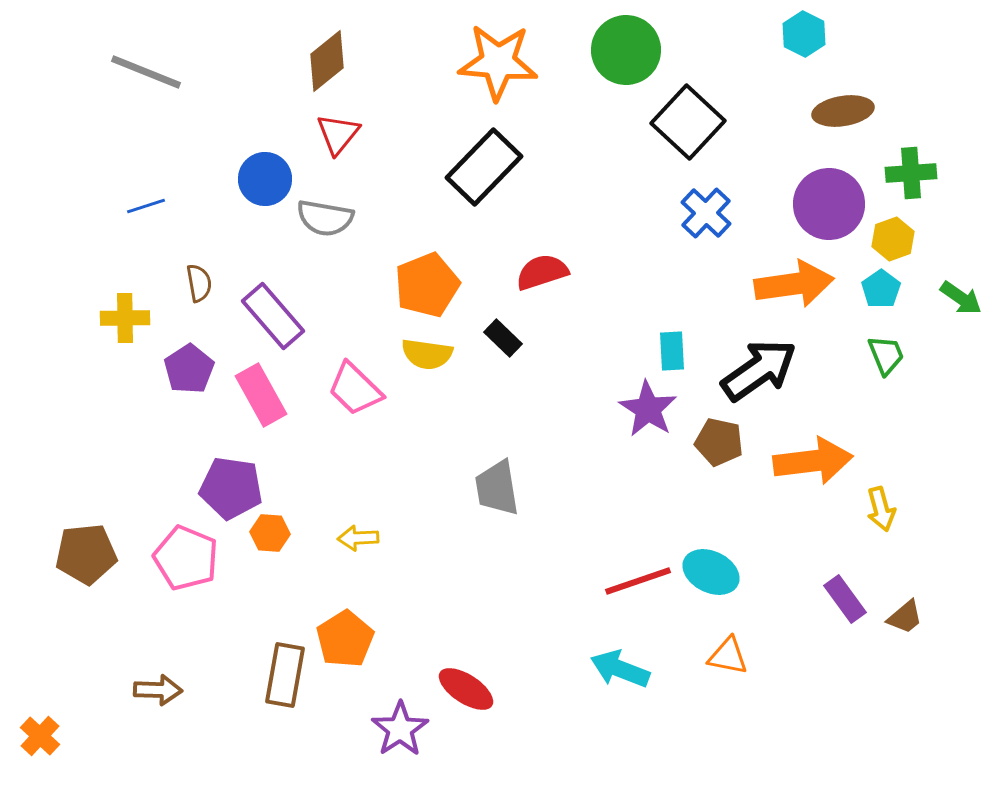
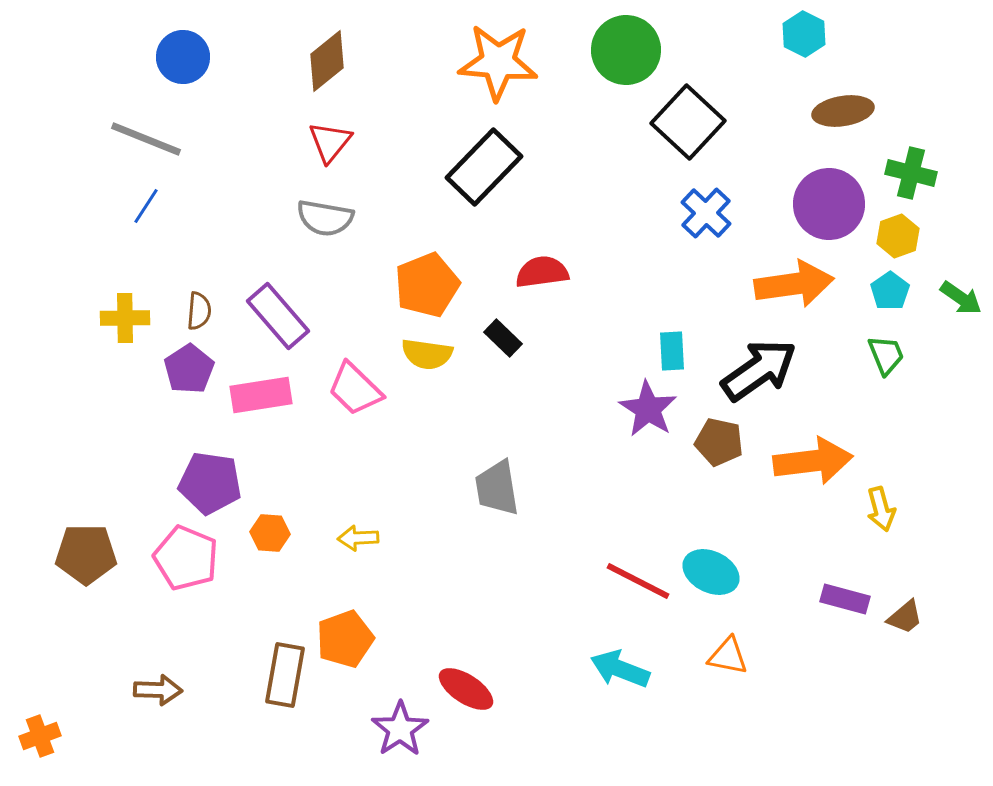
gray line at (146, 72): moved 67 px down
red triangle at (338, 134): moved 8 px left, 8 px down
green cross at (911, 173): rotated 18 degrees clockwise
blue circle at (265, 179): moved 82 px left, 122 px up
blue line at (146, 206): rotated 39 degrees counterclockwise
yellow hexagon at (893, 239): moved 5 px right, 3 px up
red semicircle at (542, 272): rotated 10 degrees clockwise
brown semicircle at (199, 283): moved 28 px down; rotated 15 degrees clockwise
cyan pentagon at (881, 289): moved 9 px right, 2 px down
purple rectangle at (273, 316): moved 5 px right
pink rectangle at (261, 395): rotated 70 degrees counterclockwise
purple pentagon at (231, 488): moved 21 px left, 5 px up
brown pentagon at (86, 554): rotated 6 degrees clockwise
red line at (638, 581): rotated 46 degrees clockwise
purple rectangle at (845, 599): rotated 39 degrees counterclockwise
orange pentagon at (345, 639): rotated 12 degrees clockwise
orange cross at (40, 736): rotated 27 degrees clockwise
